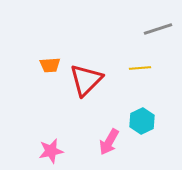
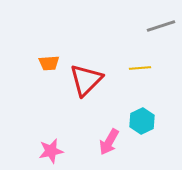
gray line: moved 3 px right, 3 px up
orange trapezoid: moved 1 px left, 2 px up
